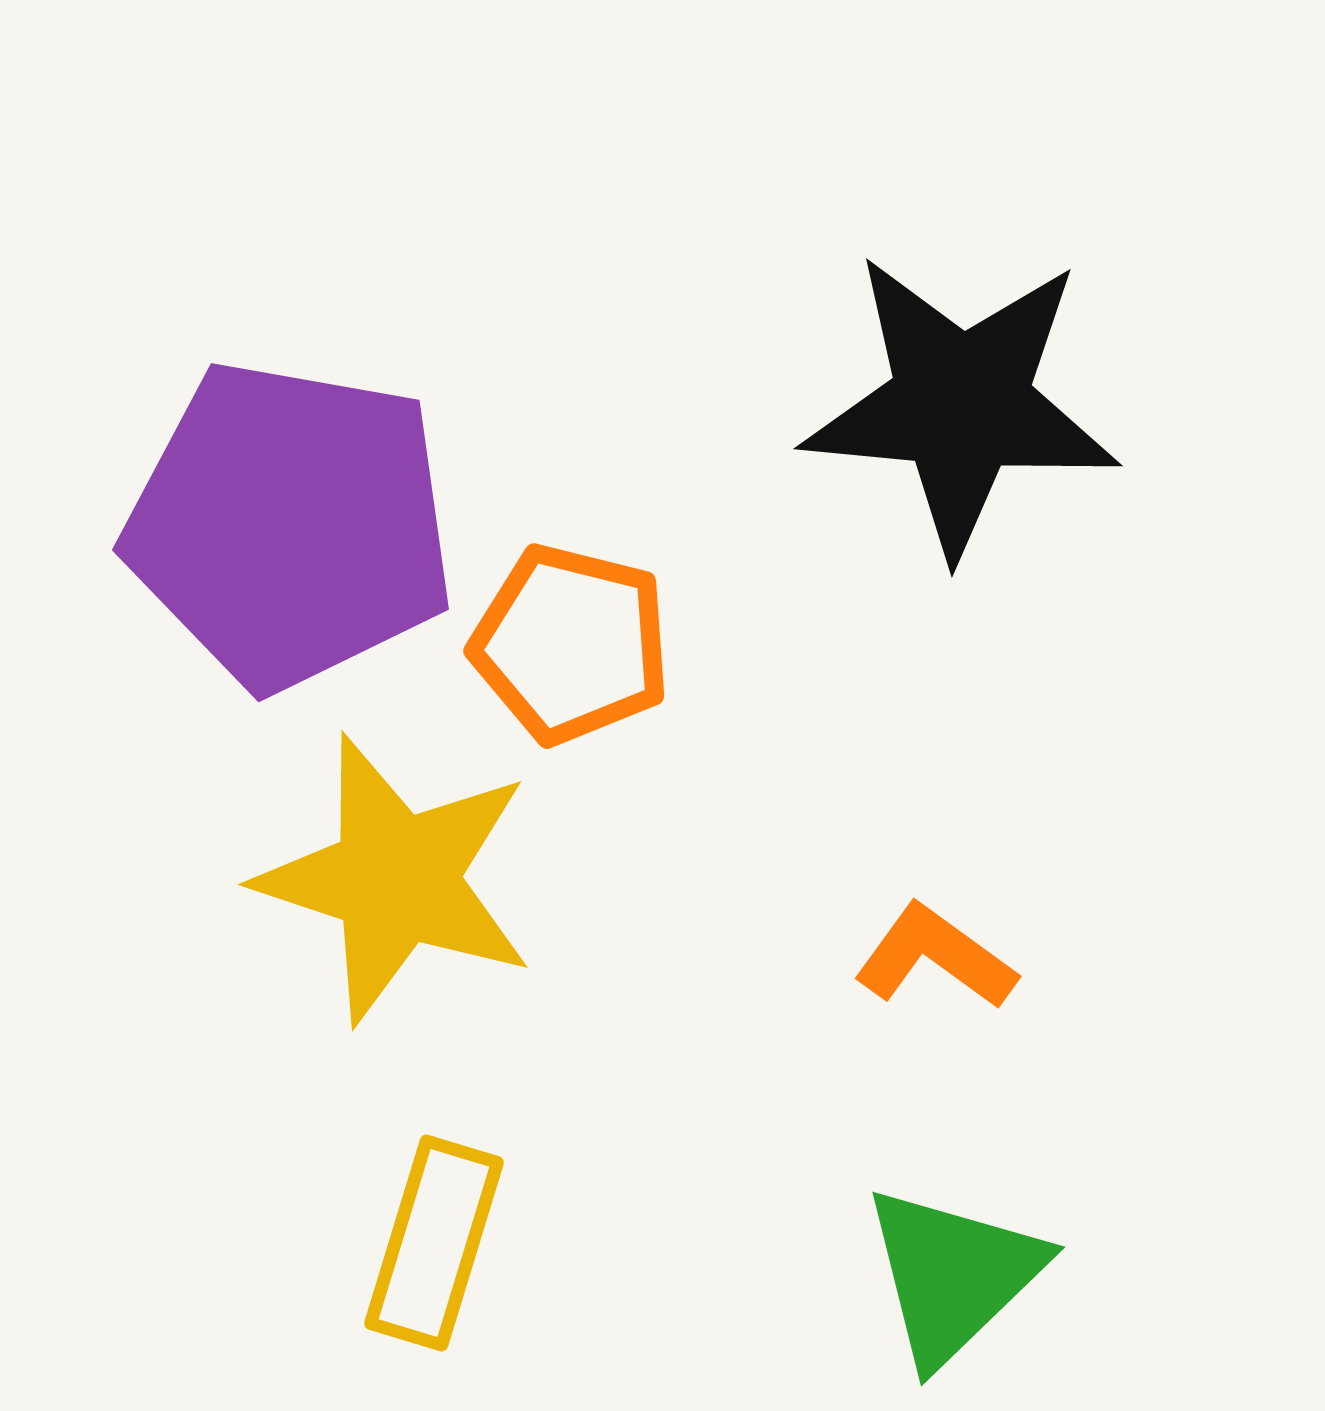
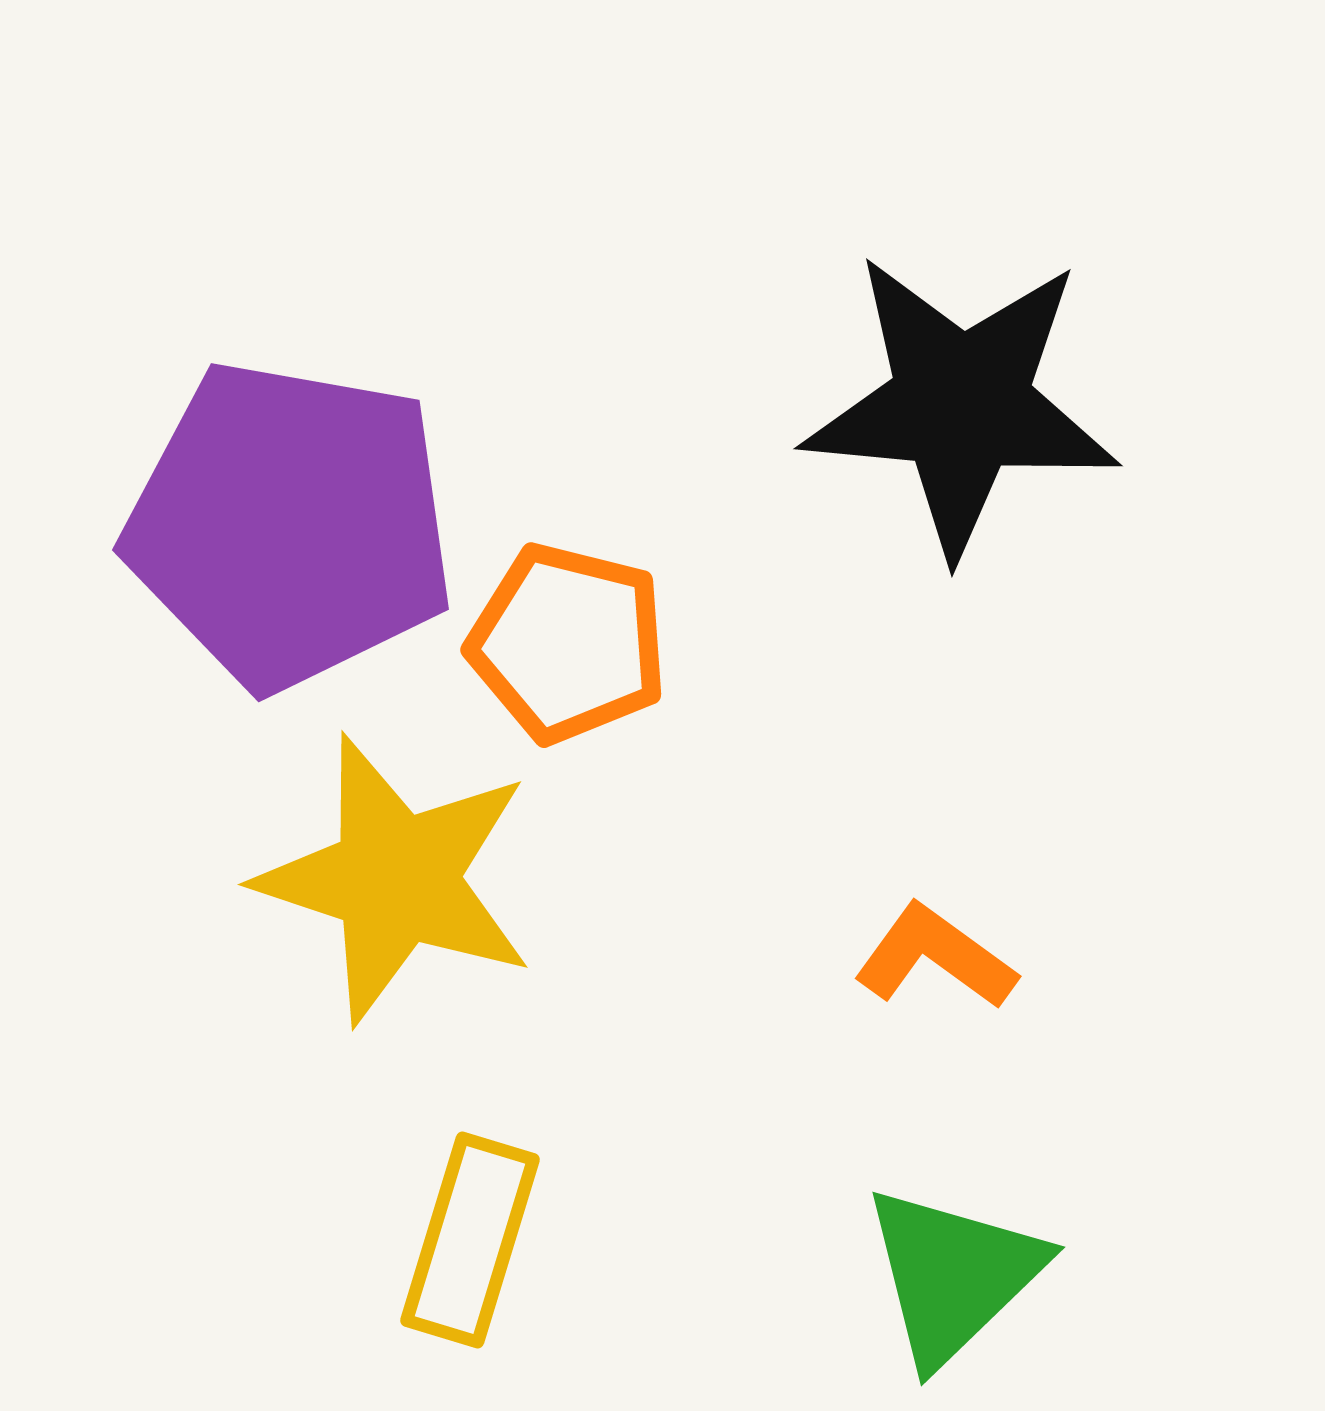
orange pentagon: moved 3 px left, 1 px up
yellow rectangle: moved 36 px right, 3 px up
